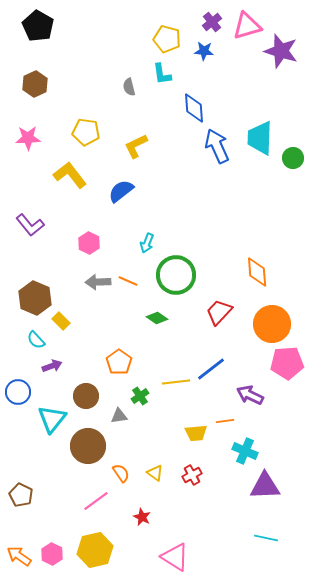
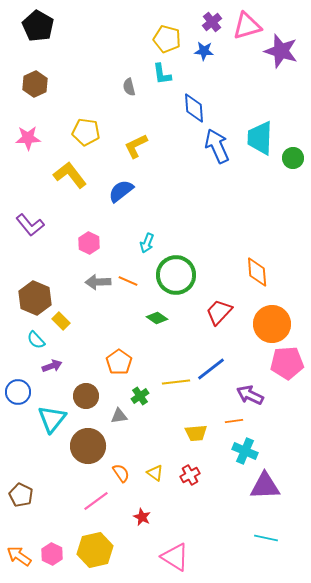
orange line at (225, 421): moved 9 px right
red cross at (192, 475): moved 2 px left
